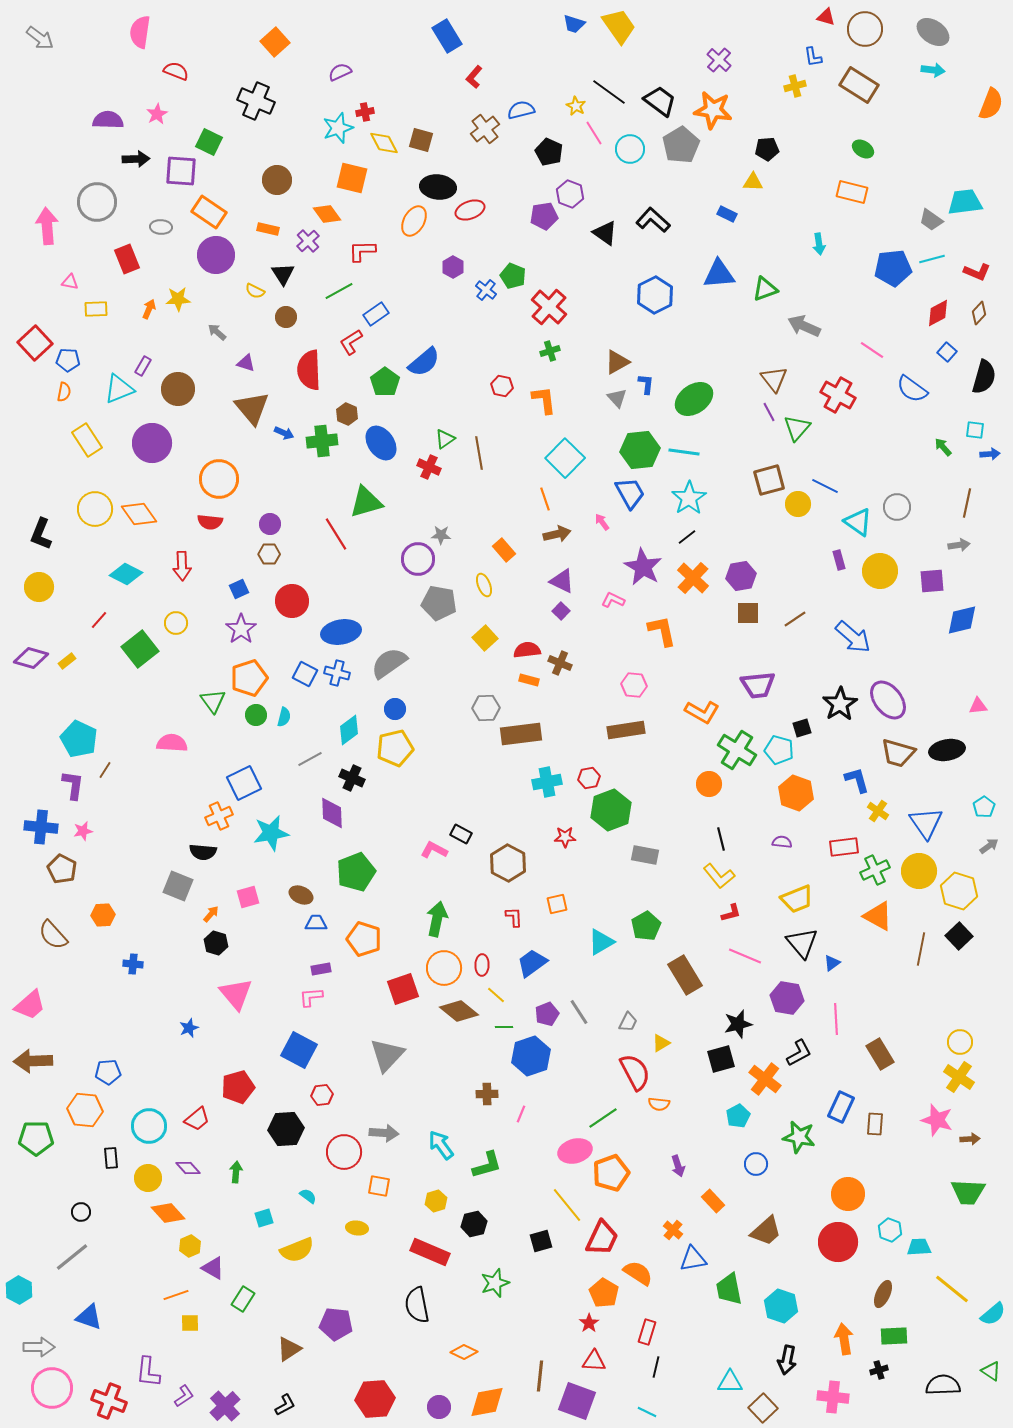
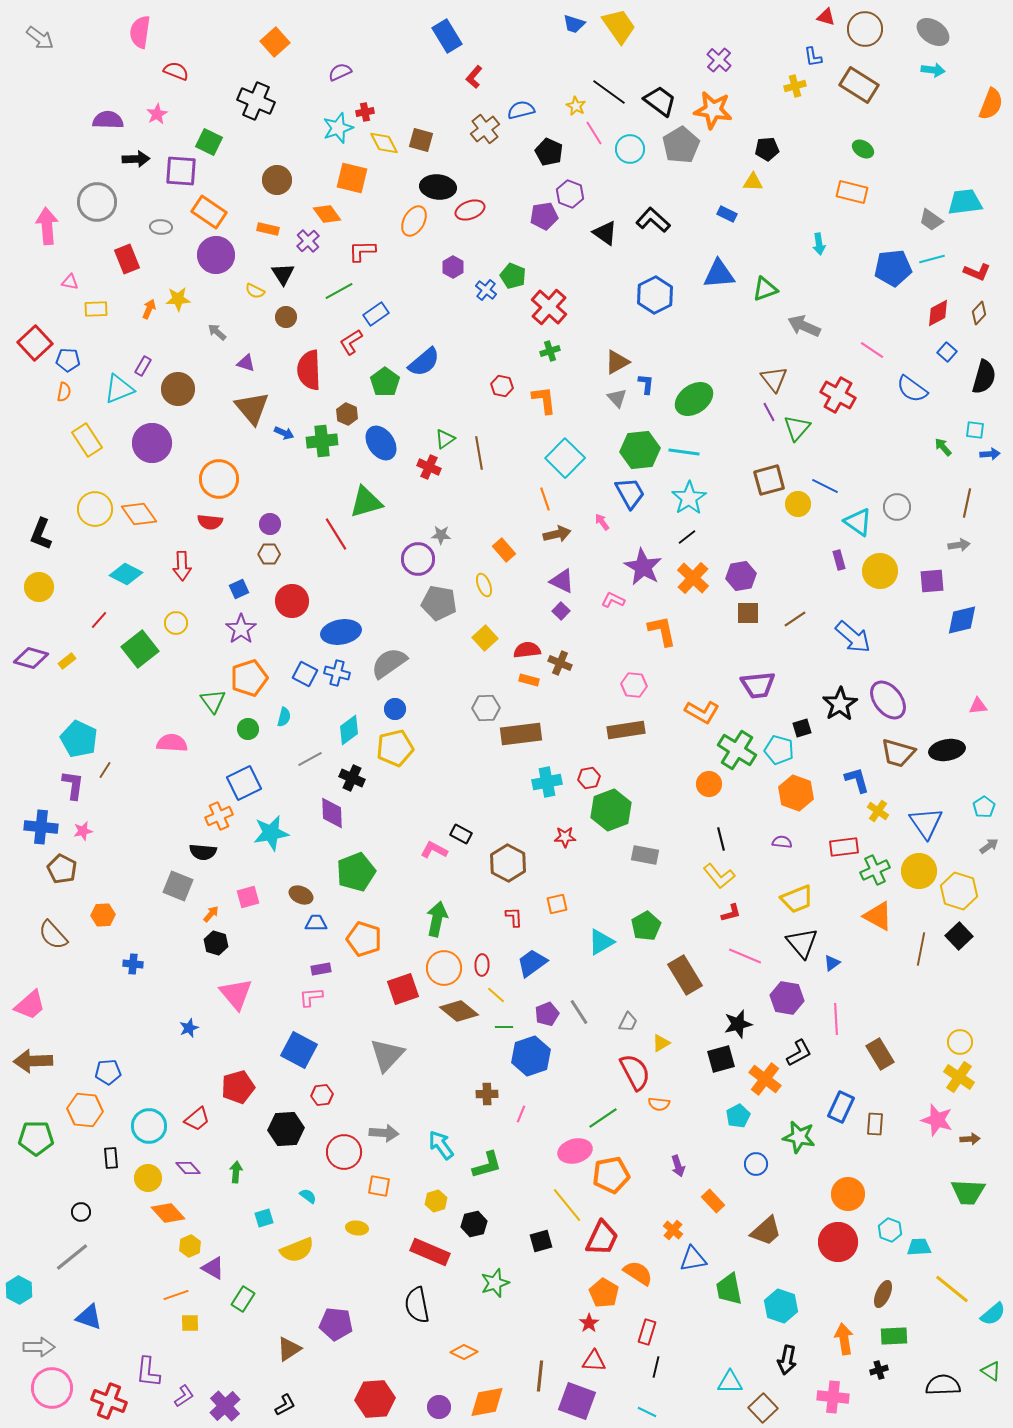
green circle at (256, 715): moved 8 px left, 14 px down
orange pentagon at (611, 1173): moved 2 px down; rotated 9 degrees clockwise
